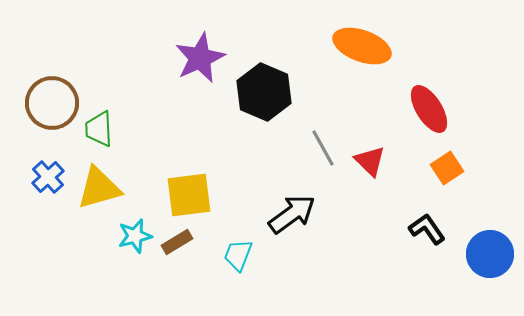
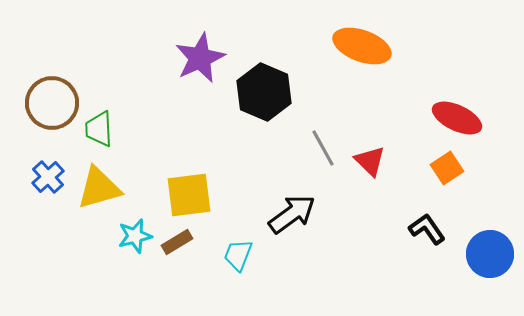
red ellipse: moved 28 px right, 9 px down; rotated 33 degrees counterclockwise
